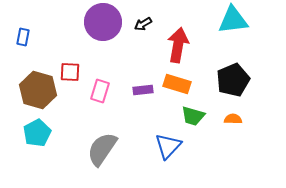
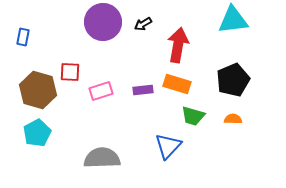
pink rectangle: moved 1 px right; rotated 55 degrees clockwise
gray semicircle: moved 9 px down; rotated 54 degrees clockwise
